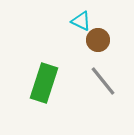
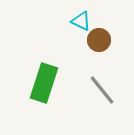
brown circle: moved 1 px right
gray line: moved 1 px left, 9 px down
